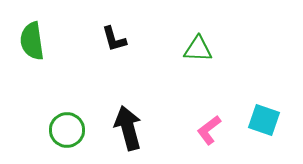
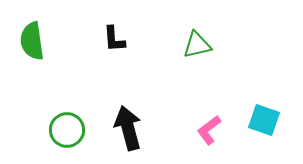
black L-shape: rotated 12 degrees clockwise
green triangle: moved 1 px left, 4 px up; rotated 16 degrees counterclockwise
